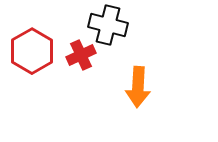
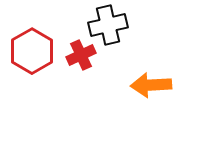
black cross: rotated 27 degrees counterclockwise
orange arrow: moved 13 px right, 2 px up; rotated 84 degrees clockwise
